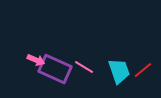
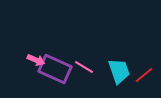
red line: moved 1 px right, 5 px down
